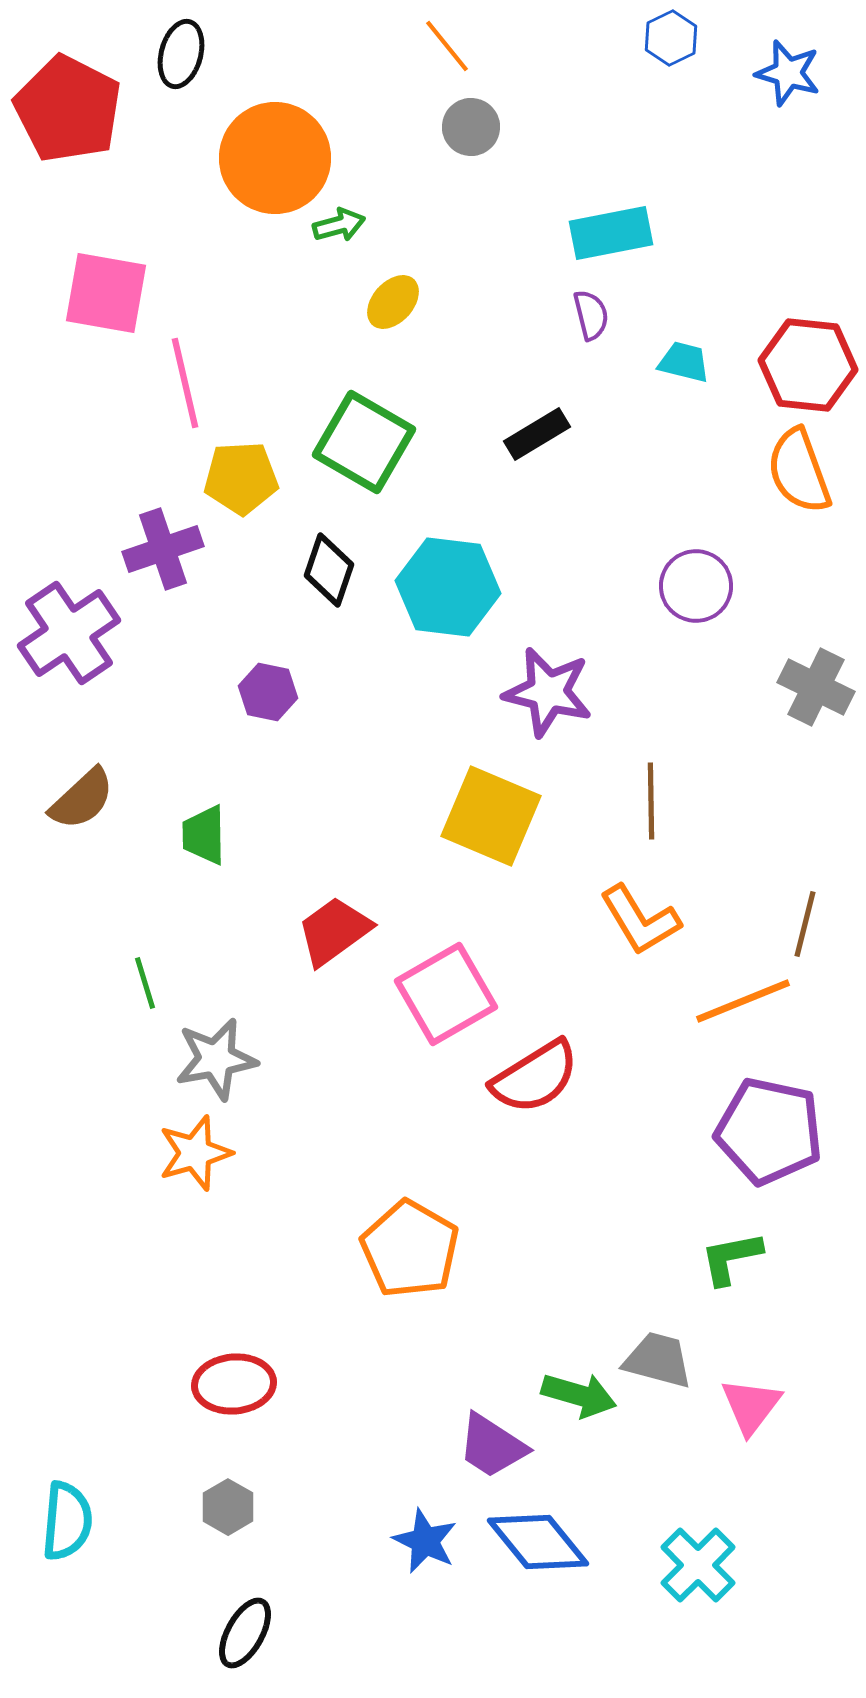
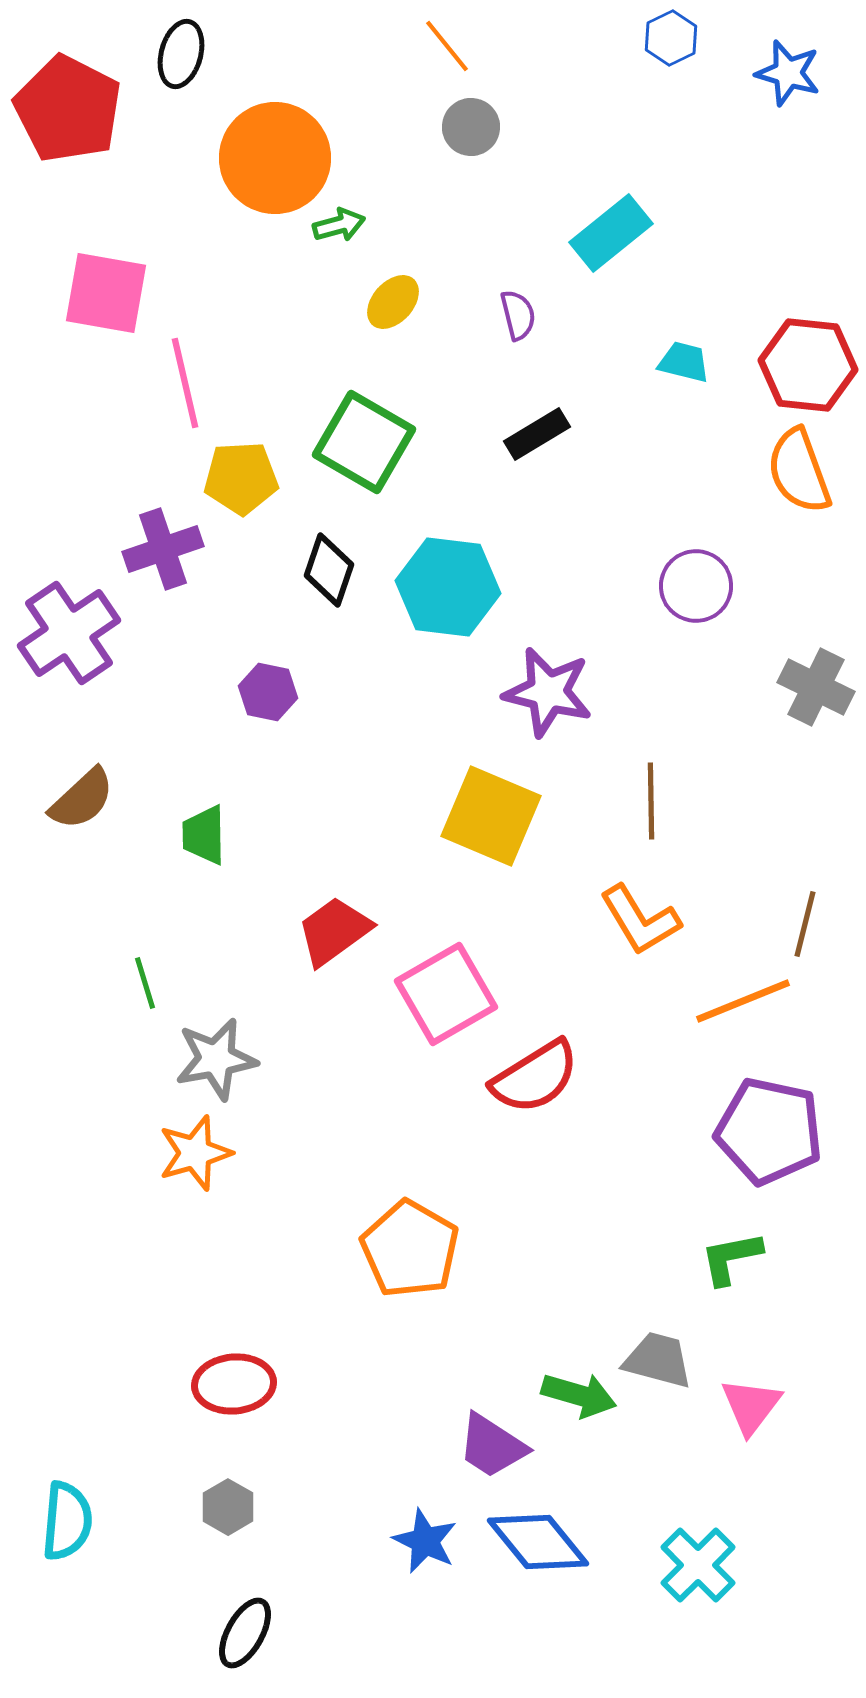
cyan rectangle at (611, 233): rotated 28 degrees counterclockwise
purple semicircle at (591, 315): moved 73 px left
